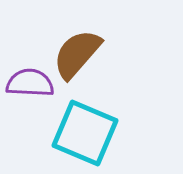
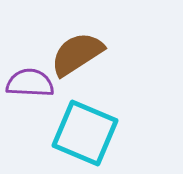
brown semicircle: rotated 16 degrees clockwise
